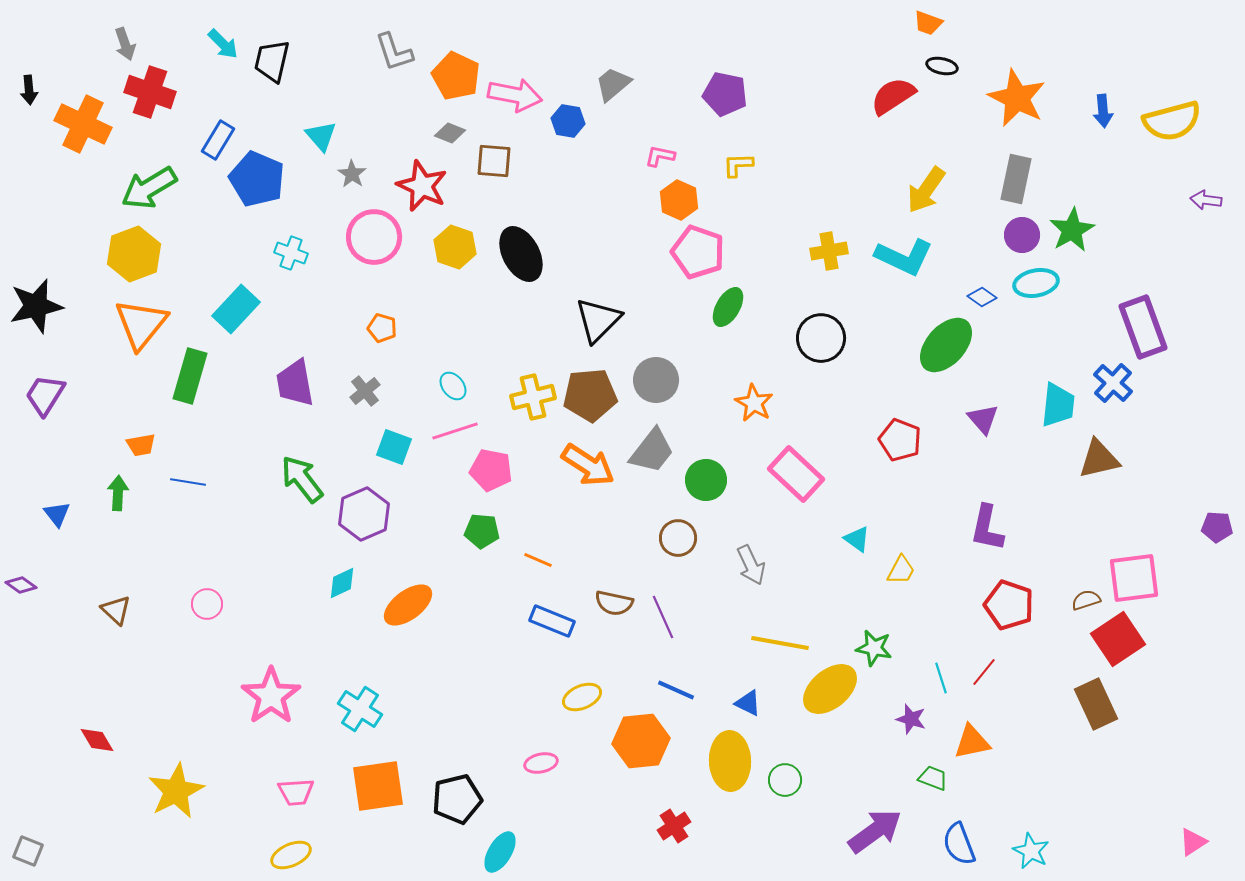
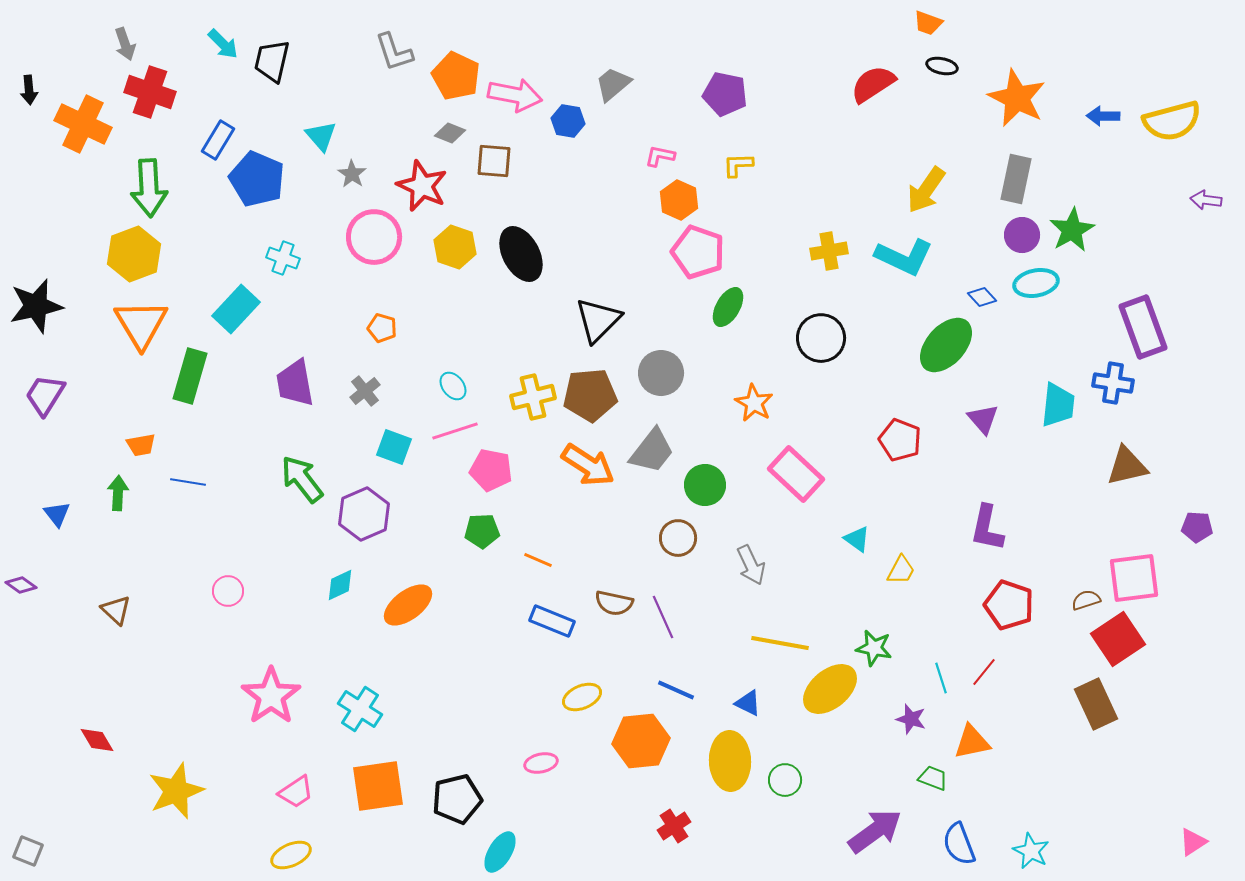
red semicircle at (893, 96): moved 20 px left, 12 px up
blue arrow at (1103, 111): moved 5 px down; rotated 96 degrees clockwise
green arrow at (149, 188): rotated 62 degrees counterclockwise
cyan cross at (291, 253): moved 8 px left, 5 px down
blue diamond at (982, 297): rotated 12 degrees clockwise
orange triangle at (141, 324): rotated 10 degrees counterclockwise
gray circle at (656, 380): moved 5 px right, 7 px up
blue cross at (1113, 383): rotated 33 degrees counterclockwise
brown triangle at (1099, 459): moved 28 px right, 7 px down
green circle at (706, 480): moved 1 px left, 5 px down
purple pentagon at (1217, 527): moved 20 px left
green pentagon at (482, 531): rotated 8 degrees counterclockwise
cyan diamond at (342, 583): moved 2 px left, 2 px down
pink circle at (207, 604): moved 21 px right, 13 px up
yellow star at (176, 791): rotated 6 degrees clockwise
pink trapezoid at (296, 792): rotated 30 degrees counterclockwise
